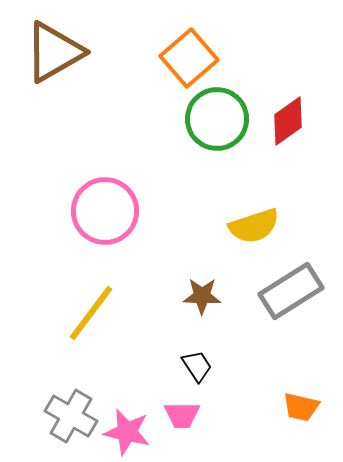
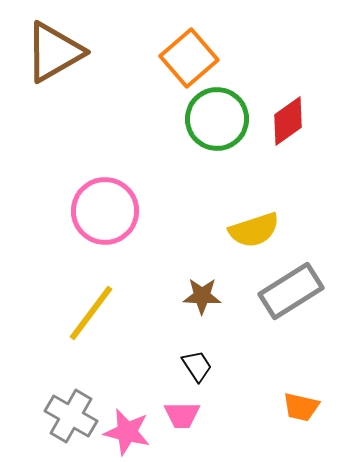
yellow semicircle: moved 4 px down
